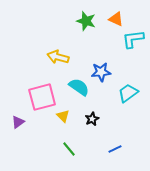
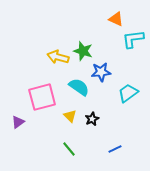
green star: moved 3 px left, 30 px down
yellow triangle: moved 7 px right
